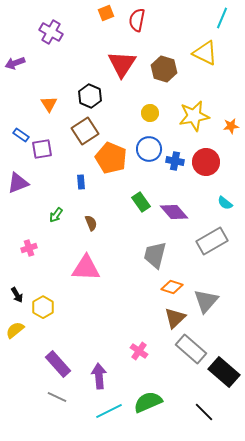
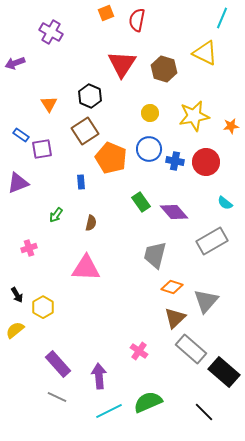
brown semicircle at (91, 223): rotated 35 degrees clockwise
